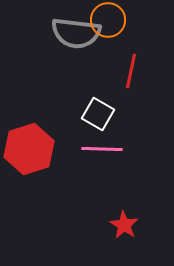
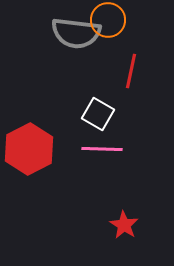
red hexagon: rotated 9 degrees counterclockwise
